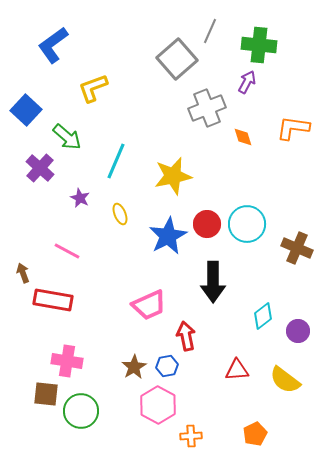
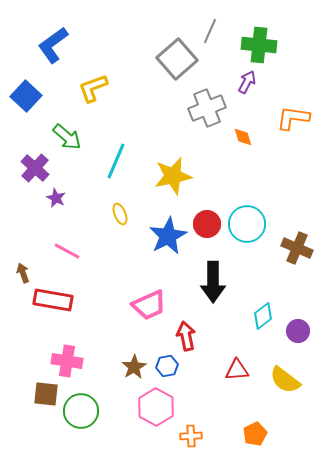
blue square: moved 14 px up
orange L-shape: moved 10 px up
purple cross: moved 5 px left
purple star: moved 24 px left
pink hexagon: moved 2 px left, 2 px down
